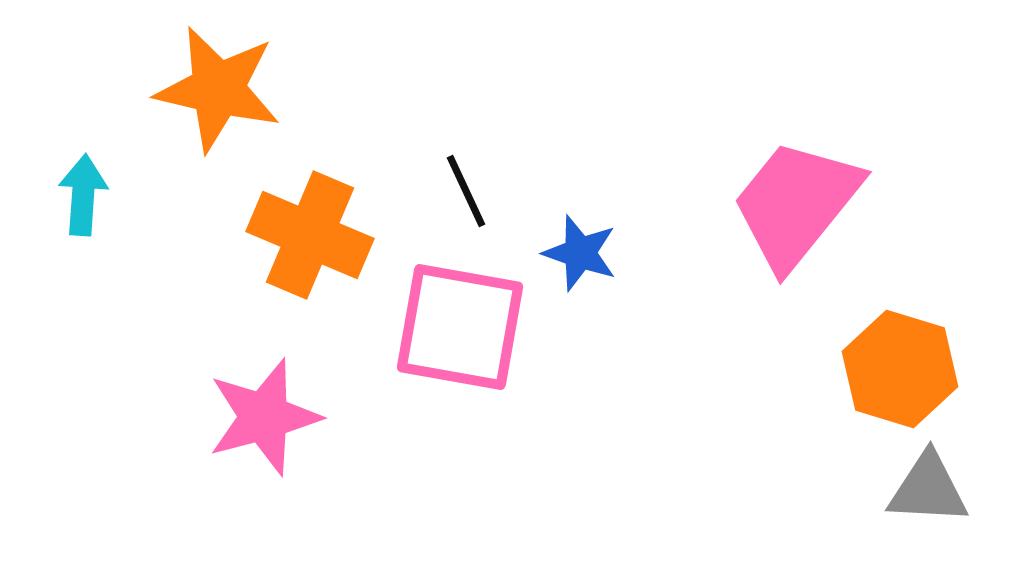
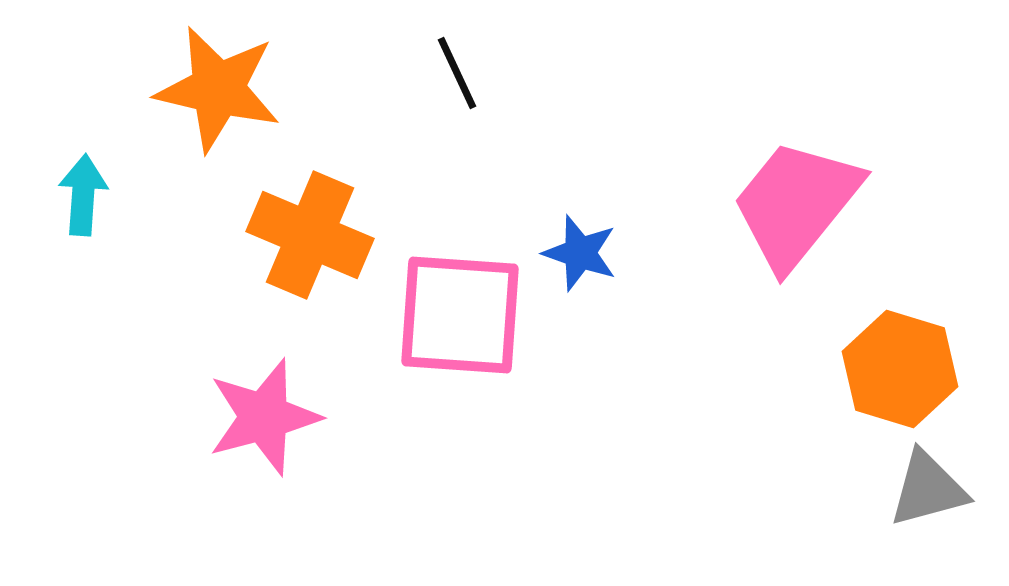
black line: moved 9 px left, 118 px up
pink square: moved 12 px up; rotated 6 degrees counterclockwise
gray triangle: rotated 18 degrees counterclockwise
